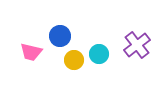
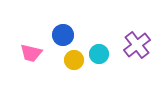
blue circle: moved 3 px right, 1 px up
pink trapezoid: moved 1 px down
